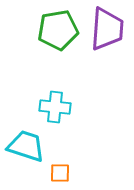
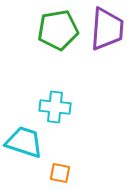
cyan trapezoid: moved 2 px left, 4 px up
orange square: rotated 10 degrees clockwise
